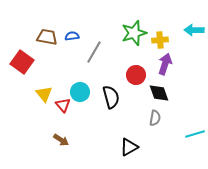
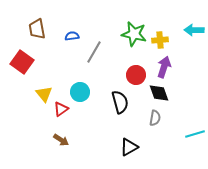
green star: moved 1 px down; rotated 30 degrees clockwise
brown trapezoid: moved 10 px left, 8 px up; rotated 110 degrees counterclockwise
purple arrow: moved 1 px left, 3 px down
black semicircle: moved 9 px right, 5 px down
red triangle: moved 2 px left, 4 px down; rotated 35 degrees clockwise
